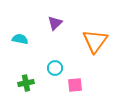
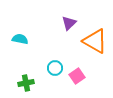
purple triangle: moved 14 px right
orange triangle: rotated 36 degrees counterclockwise
pink square: moved 2 px right, 9 px up; rotated 28 degrees counterclockwise
